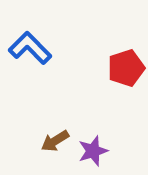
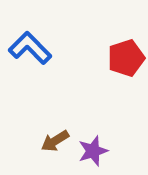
red pentagon: moved 10 px up
